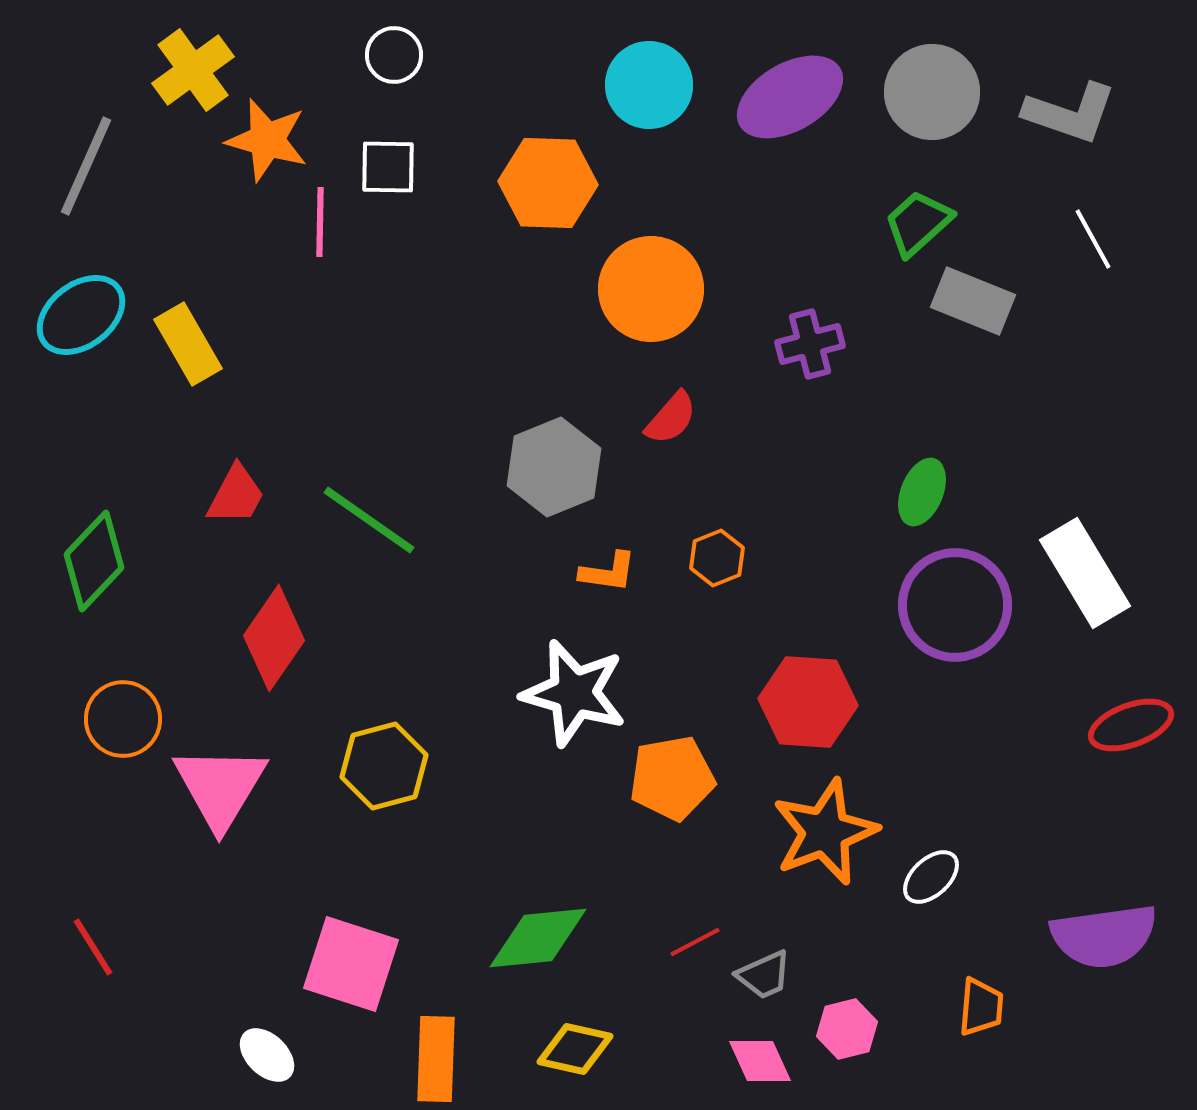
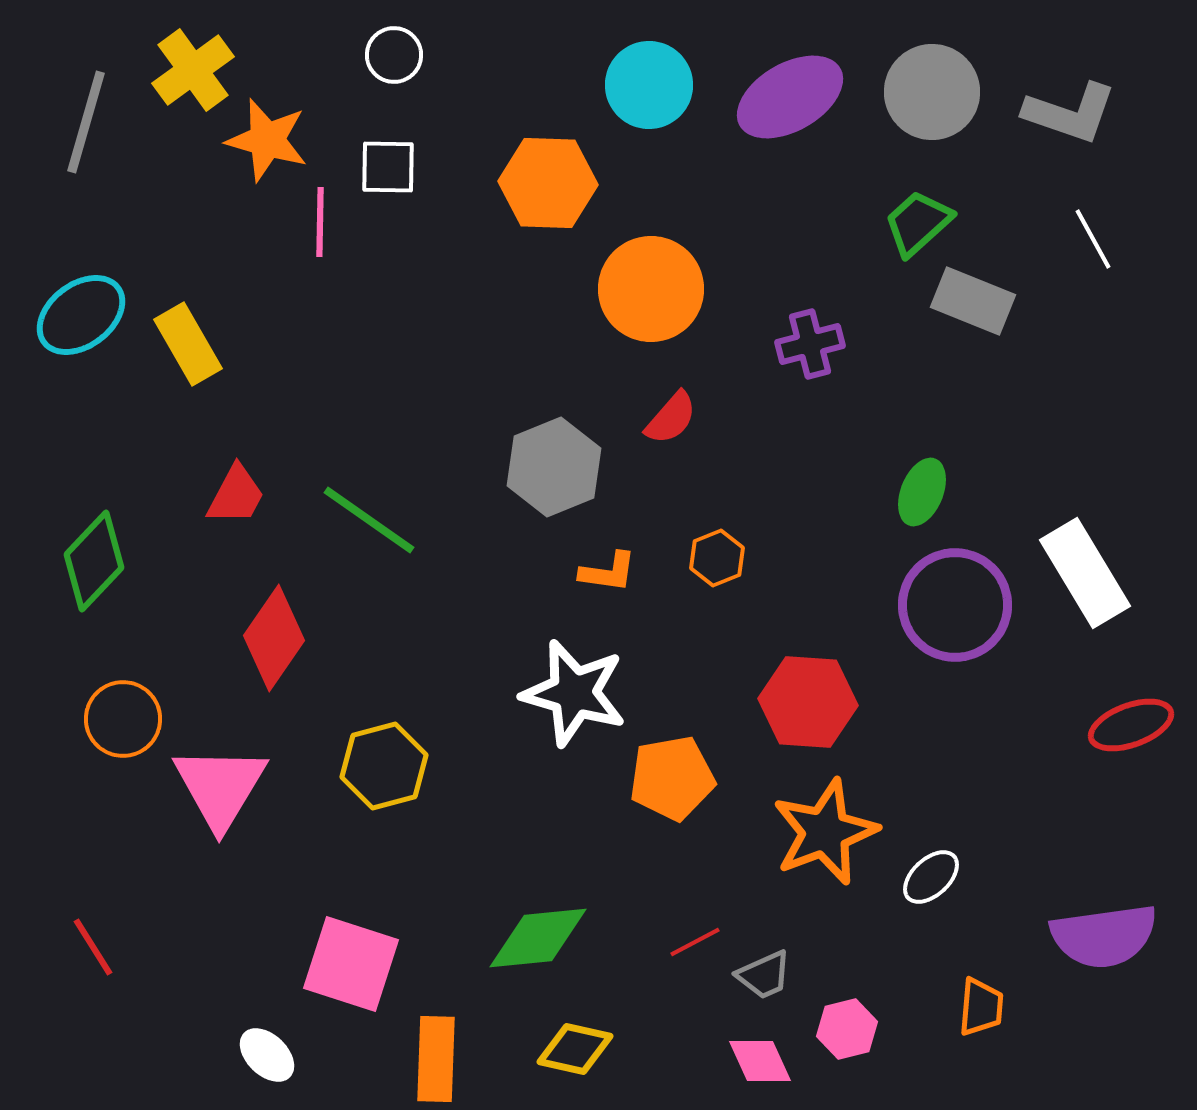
gray line at (86, 166): moved 44 px up; rotated 8 degrees counterclockwise
